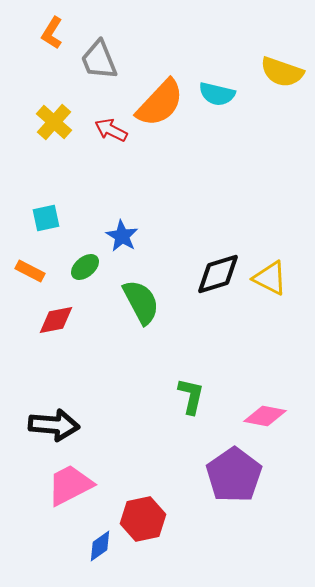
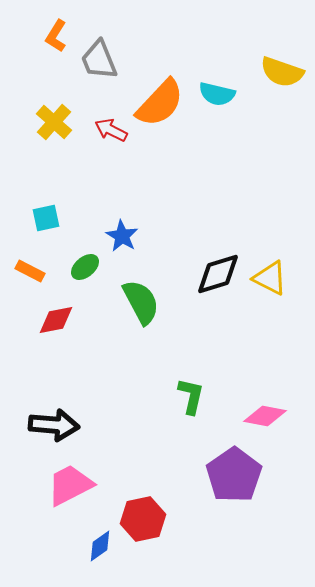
orange L-shape: moved 4 px right, 3 px down
